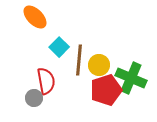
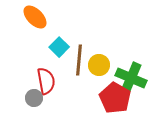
red pentagon: moved 9 px right, 8 px down; rotated 24 degrees counterclockwise
